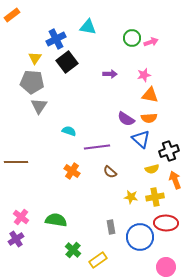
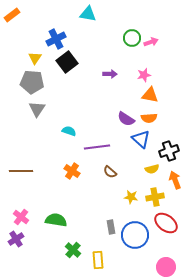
cyan triangle: moved 13 px up
gray triangle: moved 2 px left, 3 px down
brown line: moved 5 px right, 9 px down
red ellipse: rotated 35 degrees clockwise
blue circle: moved 5 px left, 2 px up
yellow rectangle: rotated 60 degrees counterclockwise
